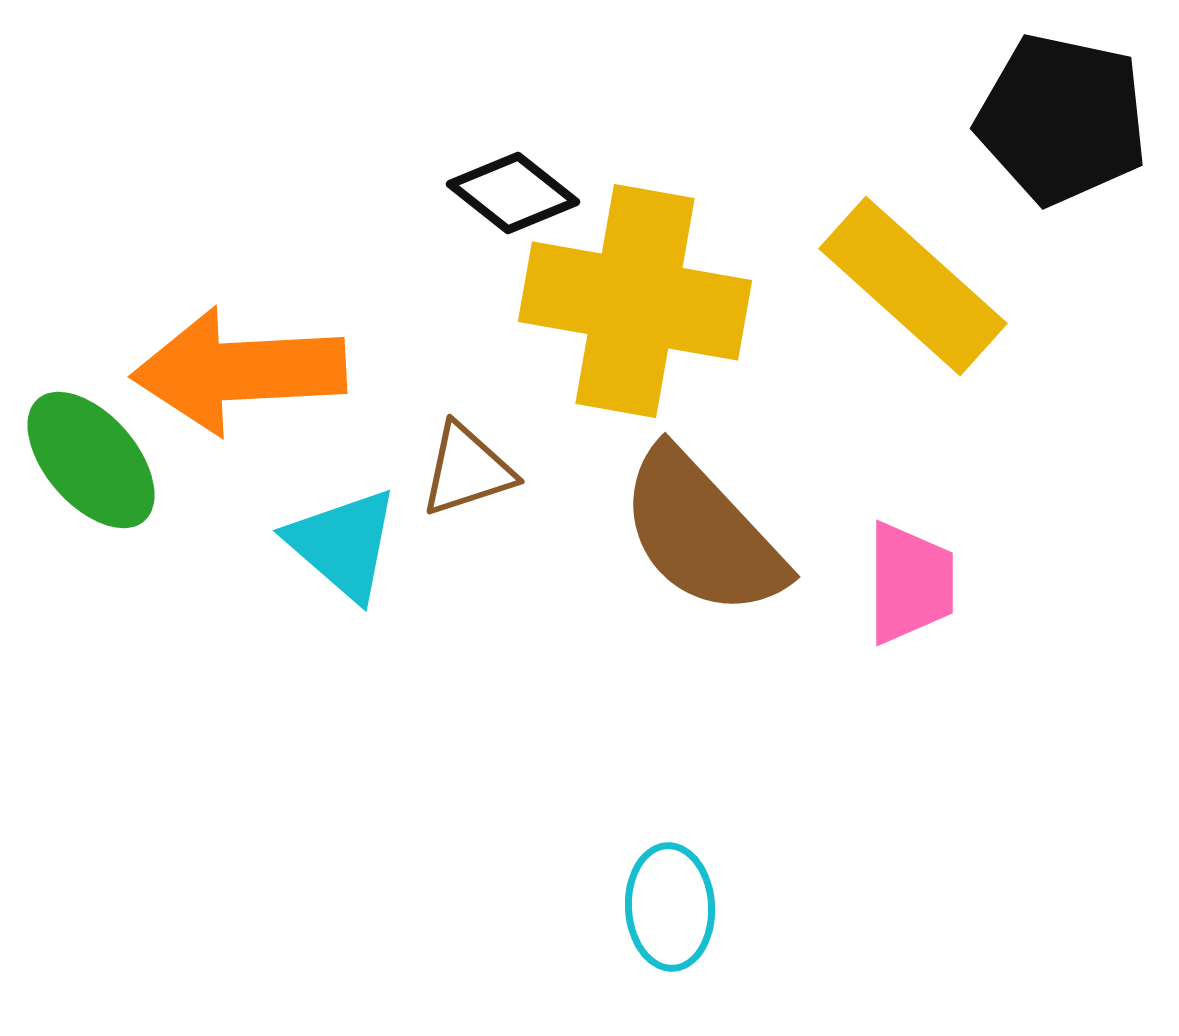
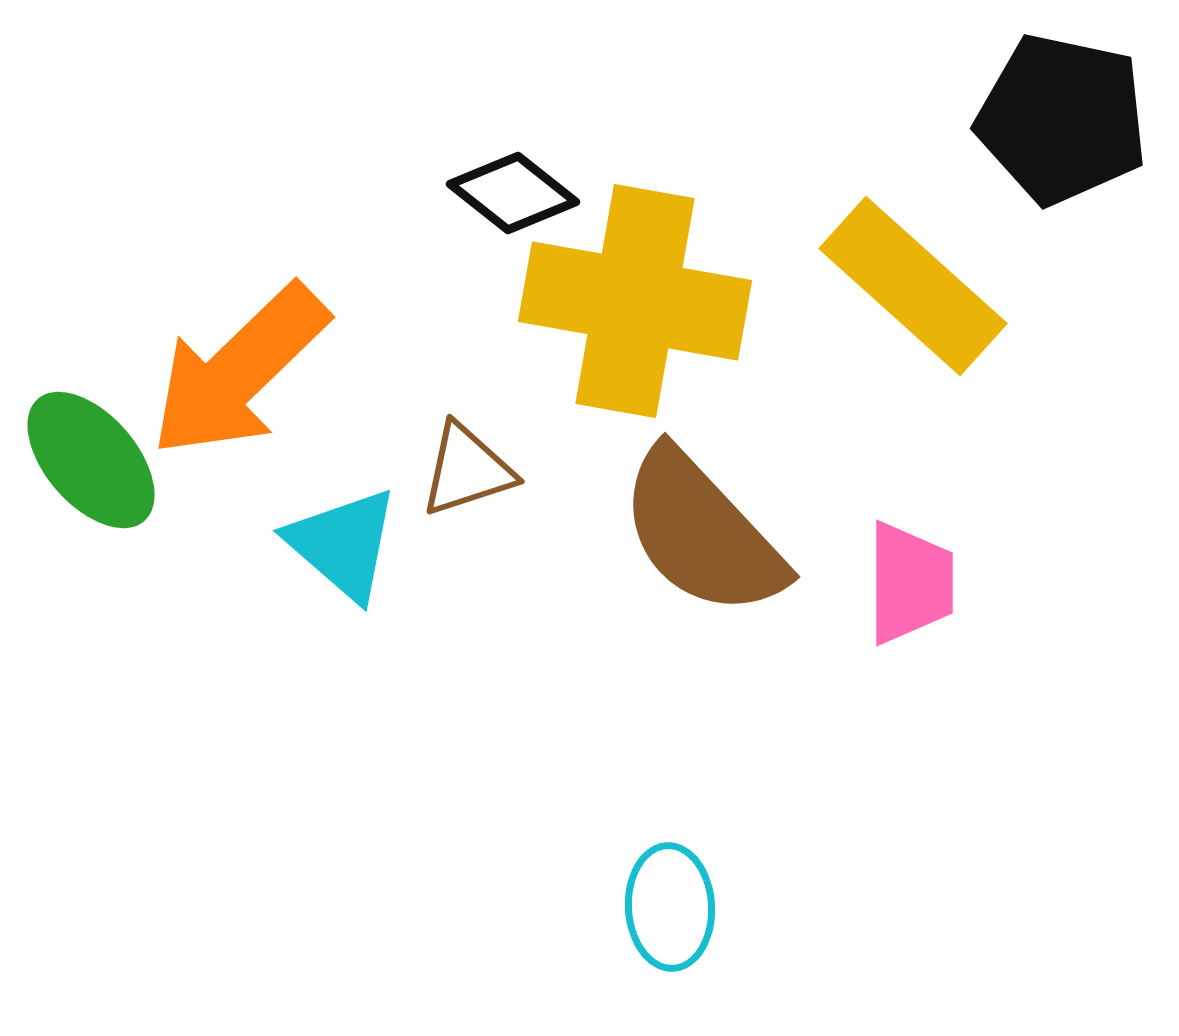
orange arrow: rotated 41 degrees counterclockwise
